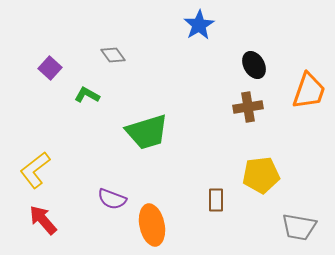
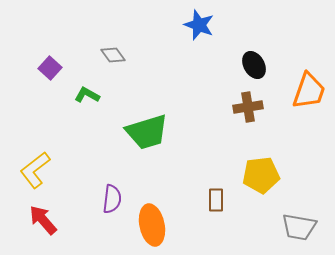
blue star: rotated 20 degrees counterclockwise
purple semicircle: rotated 104 degrees counterclockwise
